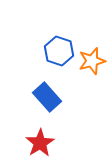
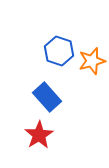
red star: moved 1 px left, 8 px up
